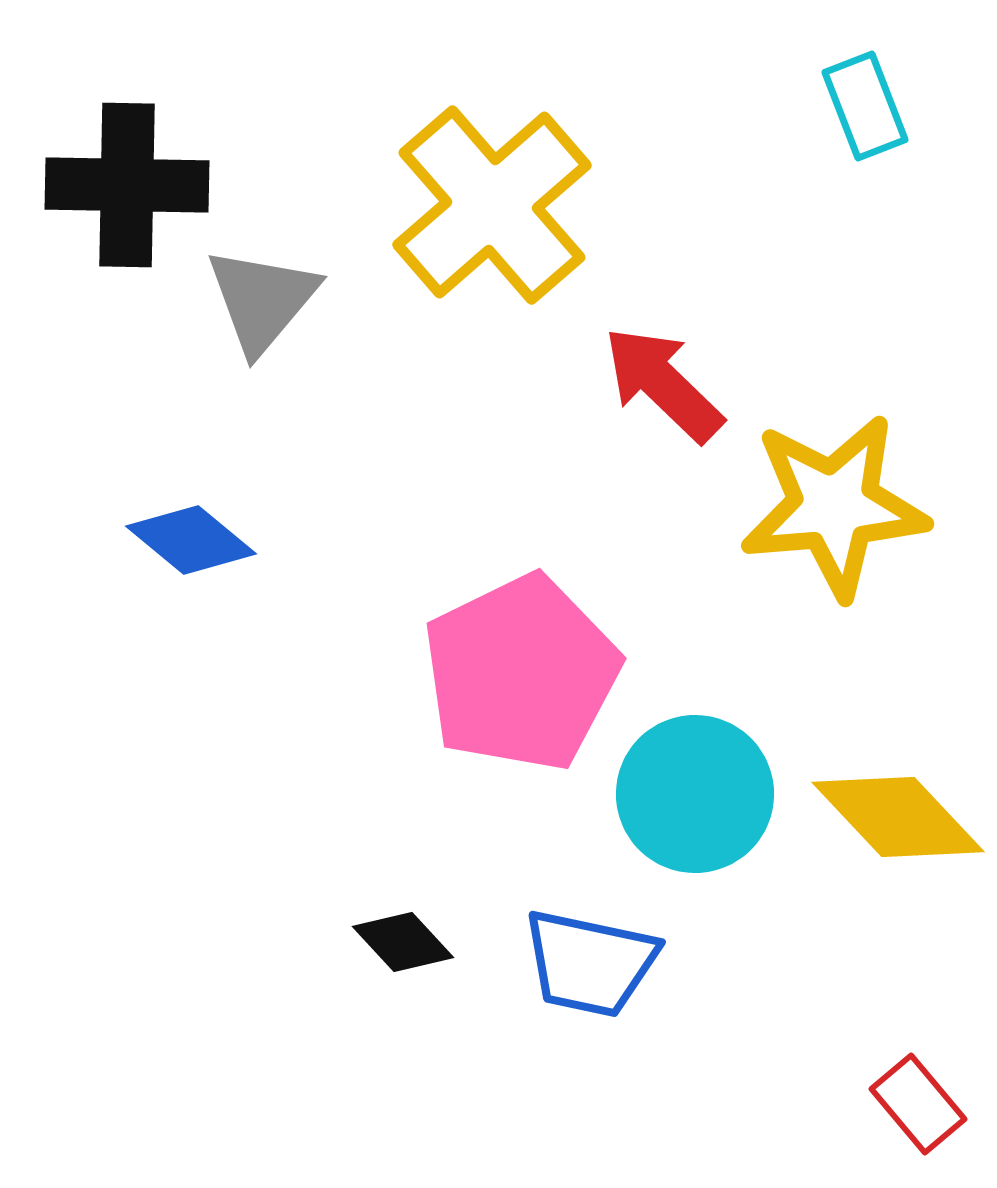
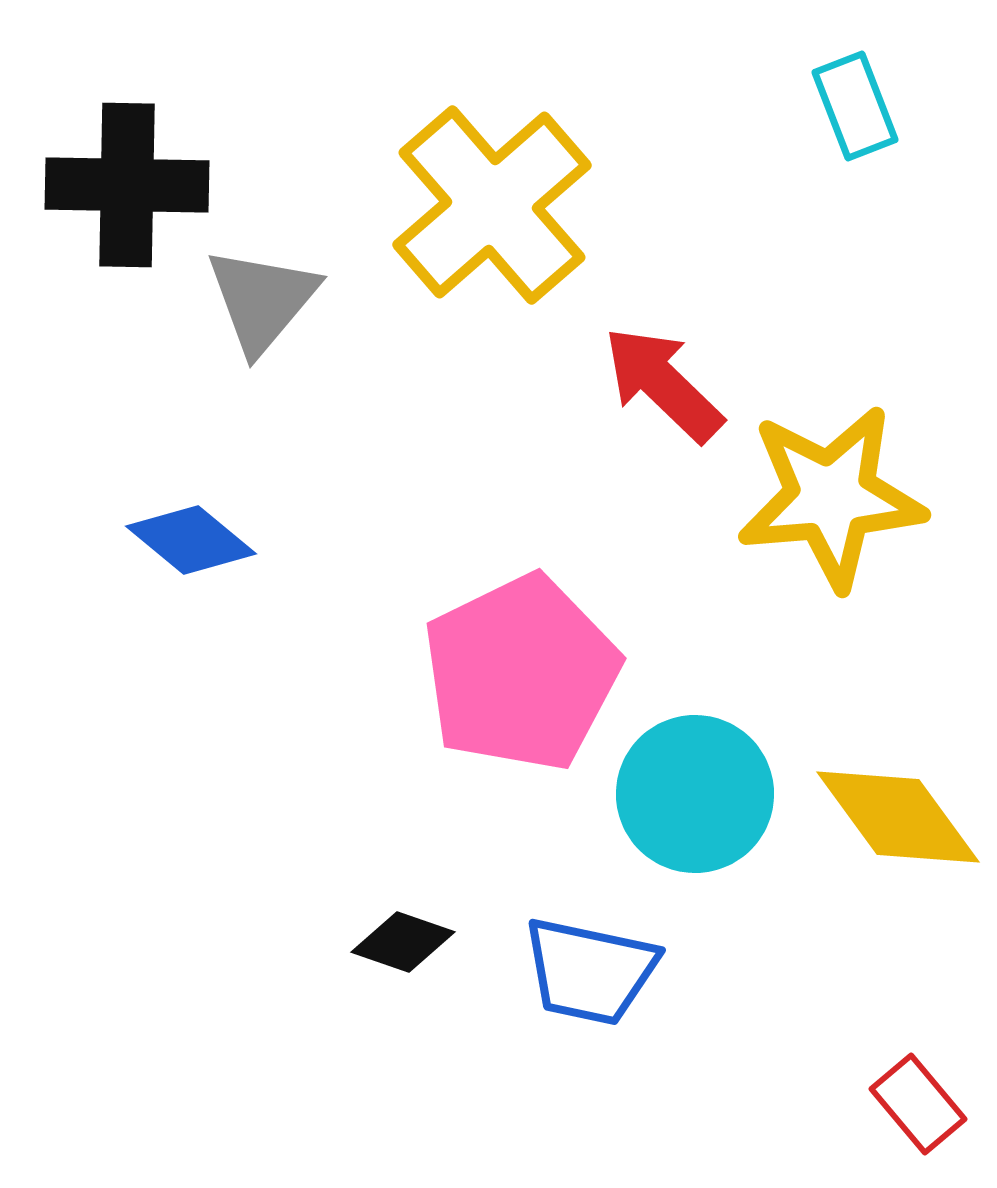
cyan rectangle: moved 10 px left
yellow star: moved 3 px left, 9 px up
yellow diamond: rotated 7 degrees clockwise
black diamond: rotated 28 degrees counterclockwise
blue trapezoid: moved 8 px down
